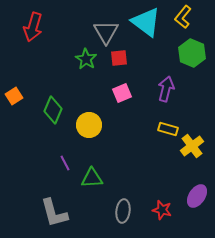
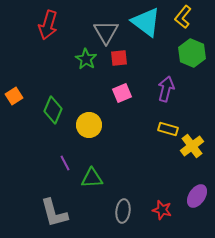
red arrow: moved 15 px right, 2 px up
